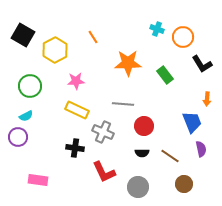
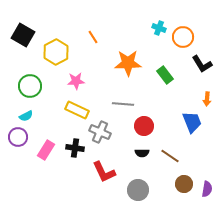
cyan cross: moved 2 px right, 1 px up
yellow hexagon: moved 1 px right, 2 px down
gray cross: moved 3 px left
purple semicircle: moved 6 px right, 40 px down; rotated 21 degrees clockwise
pink rectangle: moved 8 px right, 30 px up; rotated 66 degrees counterclockwise
gray circle: moved 3 px down
